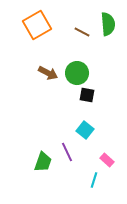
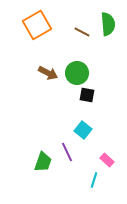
cyan square: moved 2 px left
